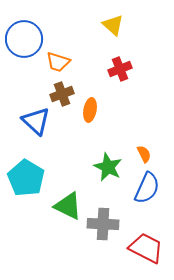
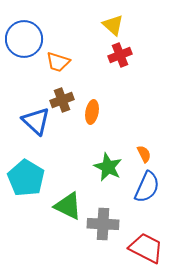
red cross: moved 14 px up
brown cross: moved 6 px down
orange ellipse: moved 2 px right, 2 px down
blue semicircle: moved 1 px up
